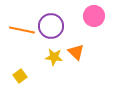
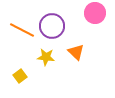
pink circle: moved 1 px right, 3 px up
purple circle: moved 1 px right
orange line: rotated 15 degrees clockwise
yellow star: moved 8 px left
